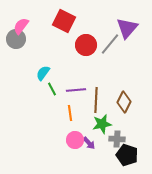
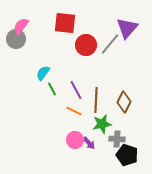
red square: moved 1 px right, 2 px down; rotated 20 degrees counterclockwise
purple line: rotated 66 degrees clockwise
orange line: moved 4 px right, 2 px up; rotated 56 degrees counterclockwise
